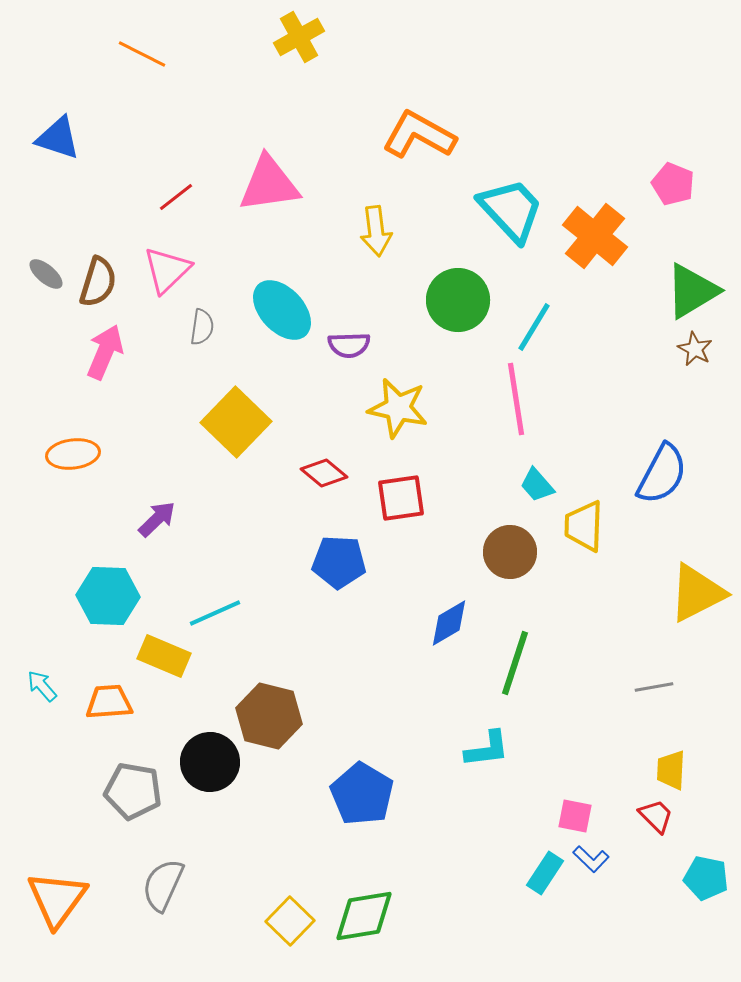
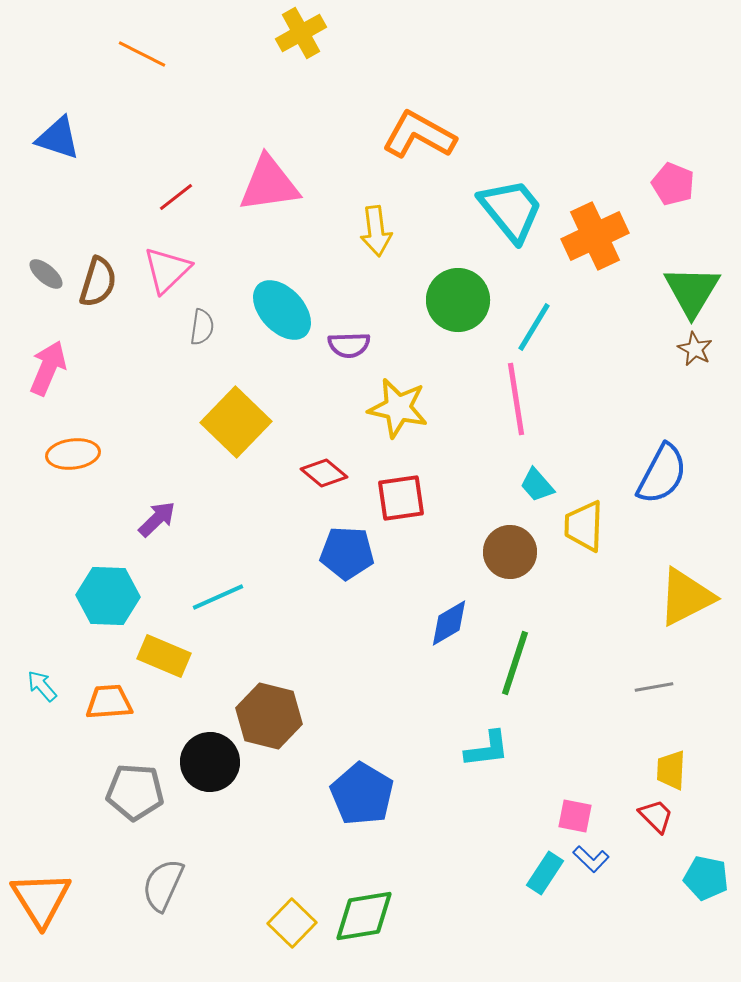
yellow cross at (299, 37): moved 2 px right, 4 px up
cyan trapezoid at (511, 210): rotated 4 degrees clockwise
orange cross at (595, 236): rotated 26 degrees clockwise
green triangle at (692, 291): rotated 28 degrees counterclockwise
pink arrow at (105, 352): moved 57 px left, 16 px down
blue pentagon at (339, 562): moved 8 px right, 9 px up
yellow triangle at (697, 593): moved 11 px left, 4 px down
cyan line at (215, 613): moved 3 px right, 16 px up
gray pentagon at (133, 791): moved 2 px right, 1 px down; rotated 6 degrees counterclockwise
orange triangle at (57, 899): moved 16 px left; rotated 8 degrees counterclockwise
yellow square at (290, 921): moved 2 px right, 2 px down
